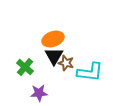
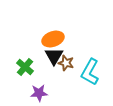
cyan L-shape: rotated 112 degrees clockwise
